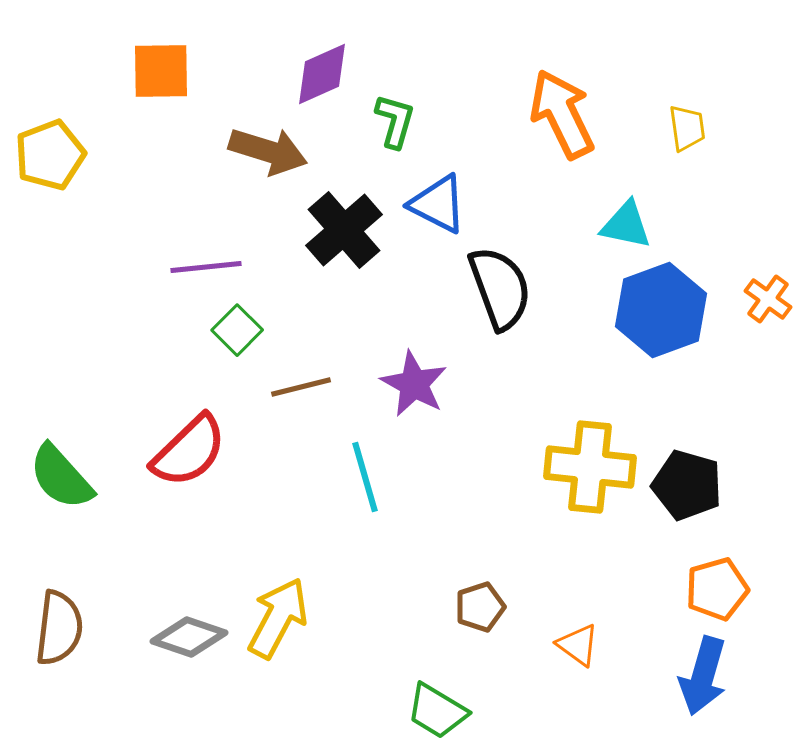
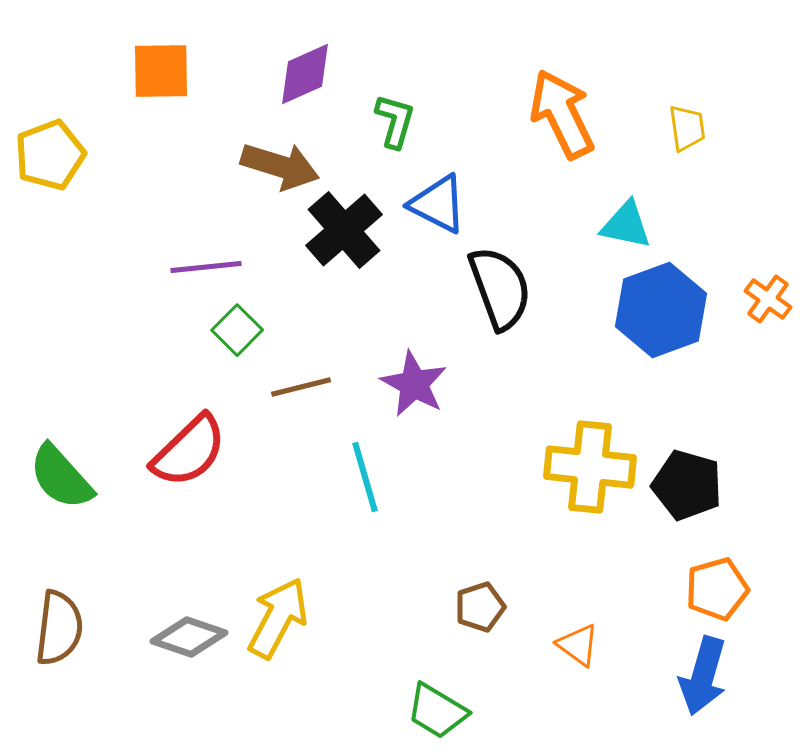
purple diamond: moved 17 px left
brown arrow: moved 12 px right, 15 px down
